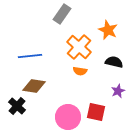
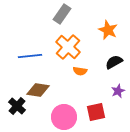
orange cross: moved 11 px left
black semicircle: rotated 42 degrees counterclockwise
brown diamond: moved 4 px right, 4 px down
red square: rotated 24 degrees counterclockwise
pink circle: moved 4 px left
